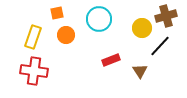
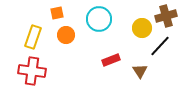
red cross: moved 2 px left
